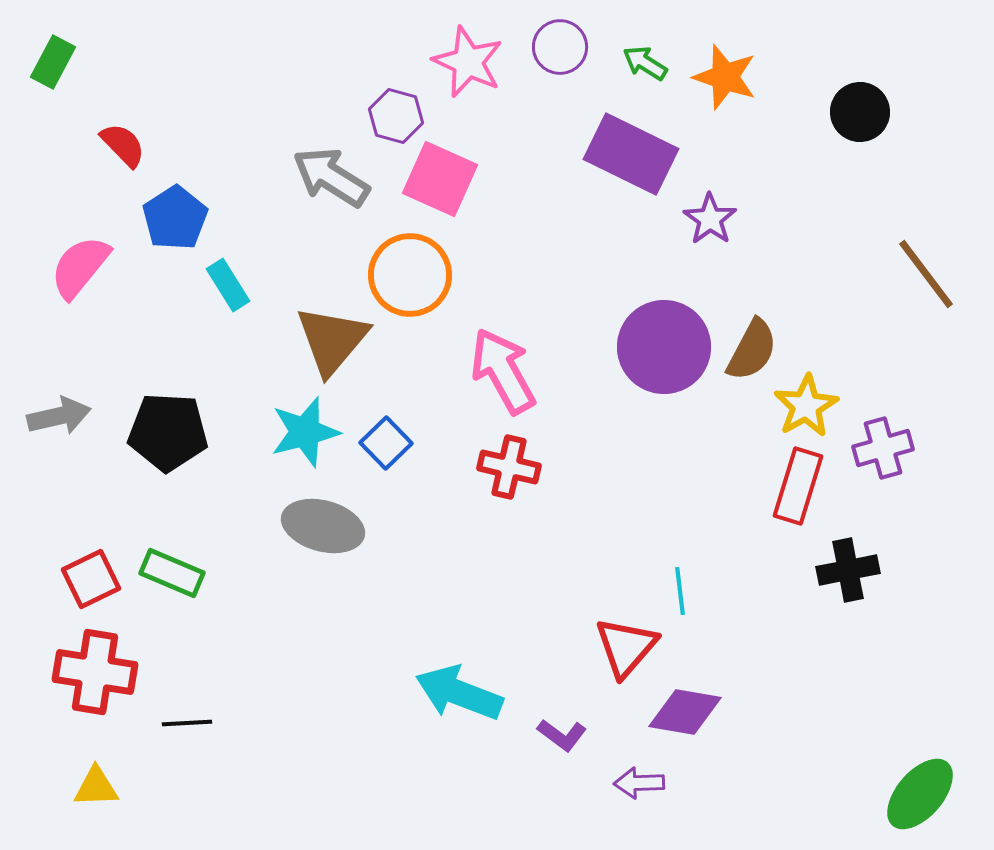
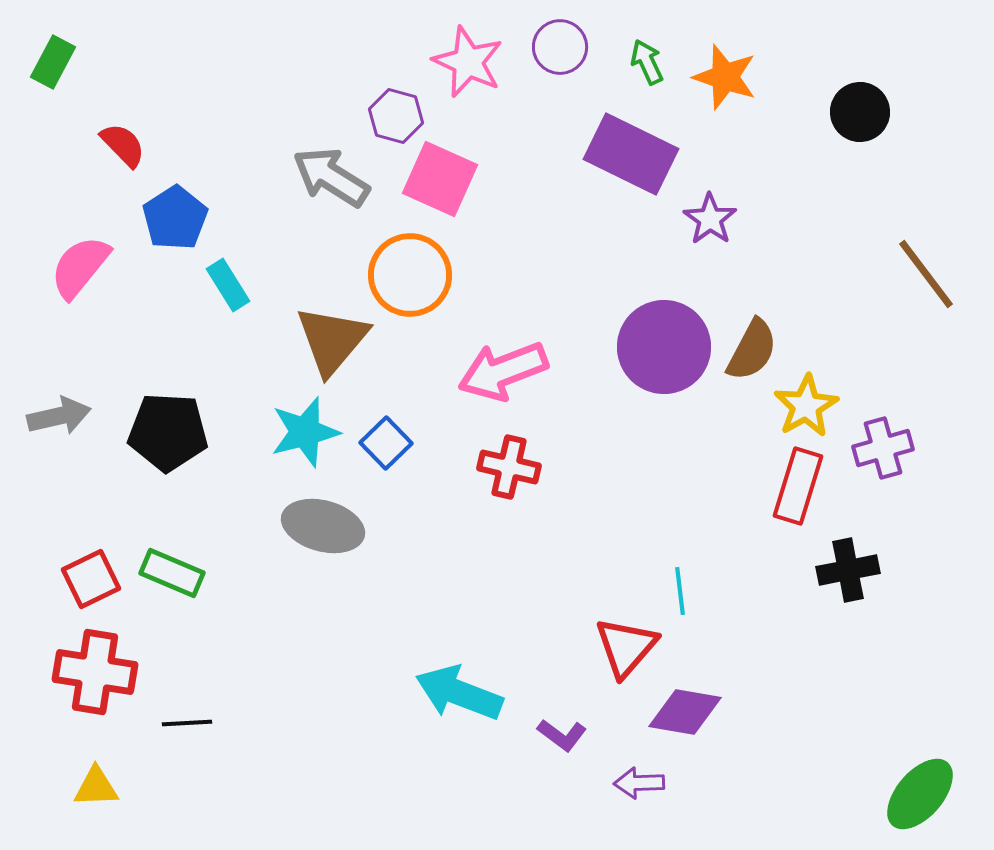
green arrow at (645, 63): moved 2 px right, 1 px up; rotated 33 degrees clockwise
pink arrow at (503, 371): rotated 82 degrees counterclockwise
